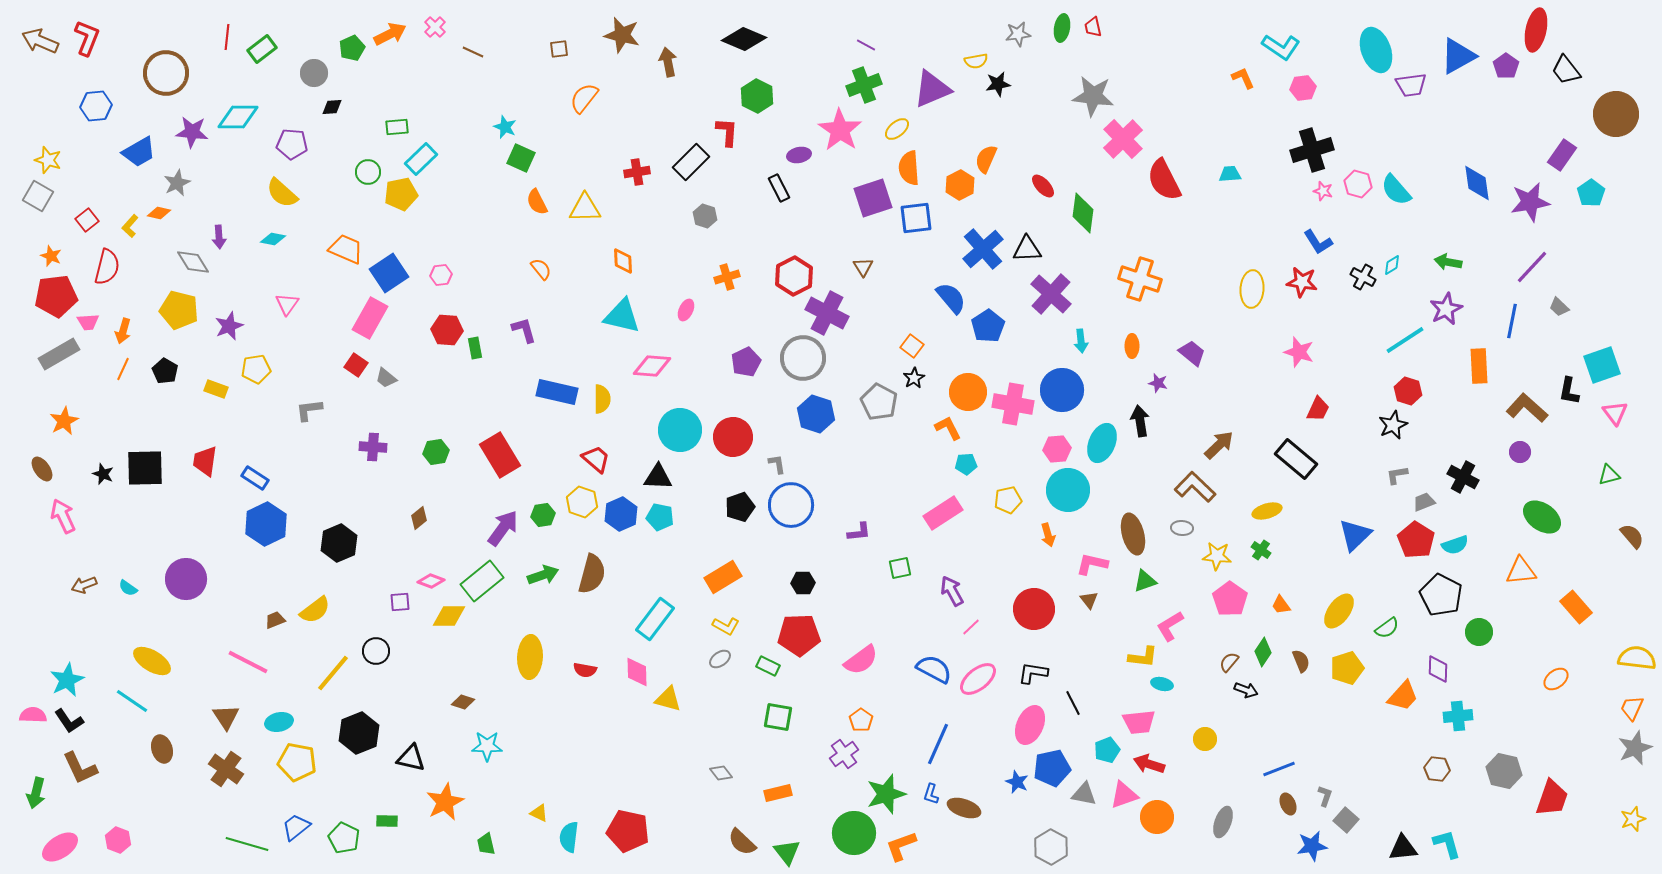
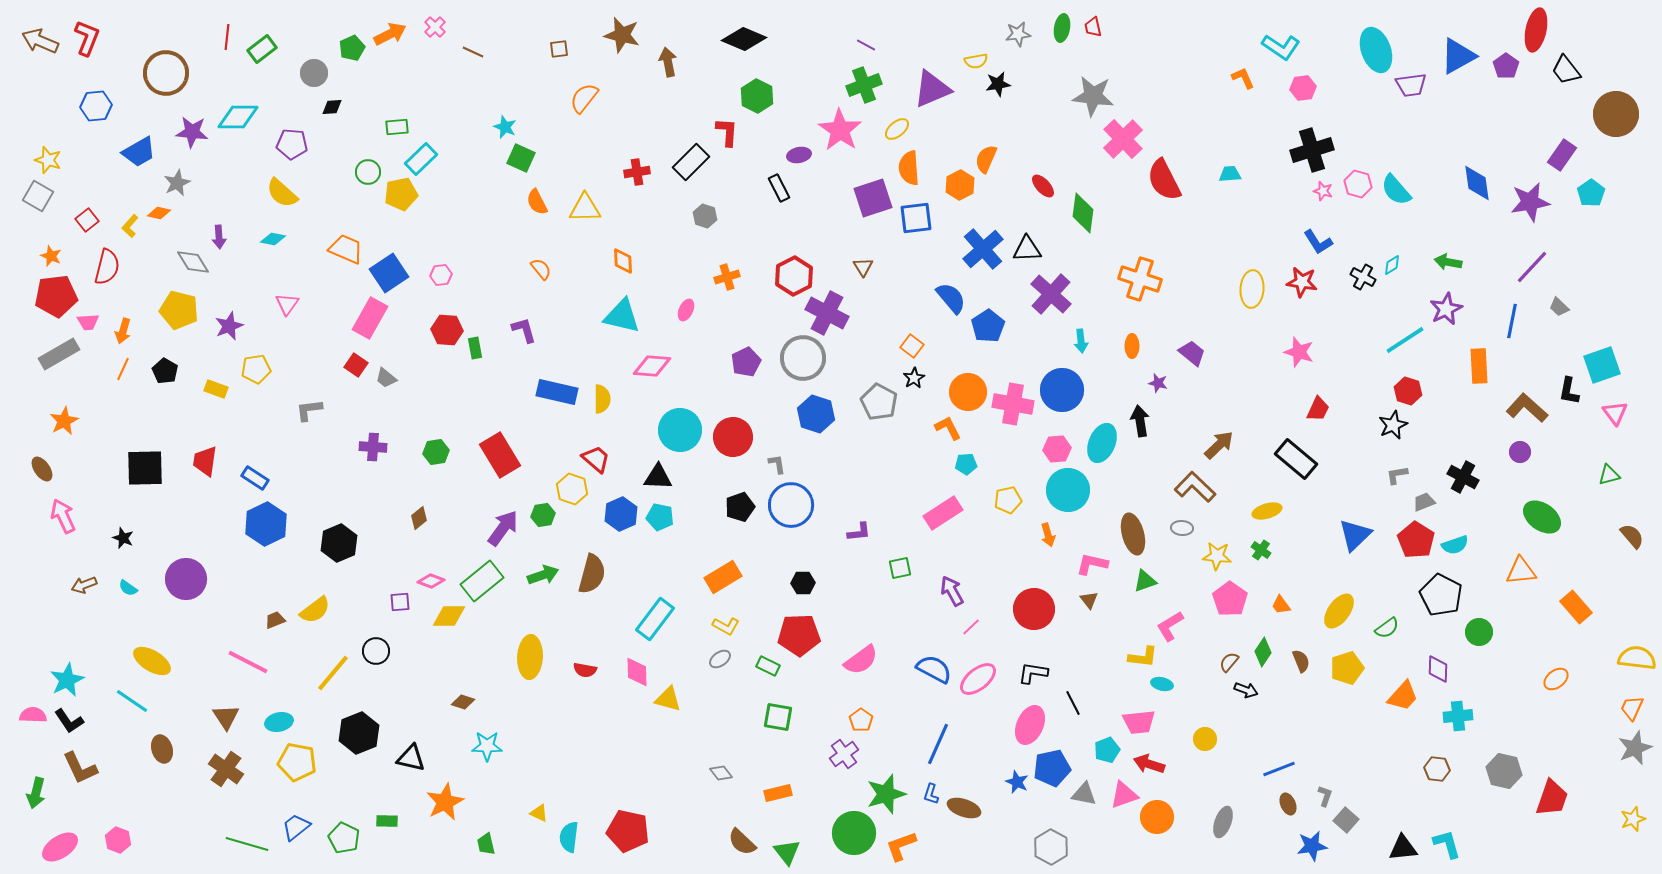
black star at (103, 474): moved 20 px right, 64 px down
yellow hexagon at (582, 502): moved 10 px left, 13 px up
